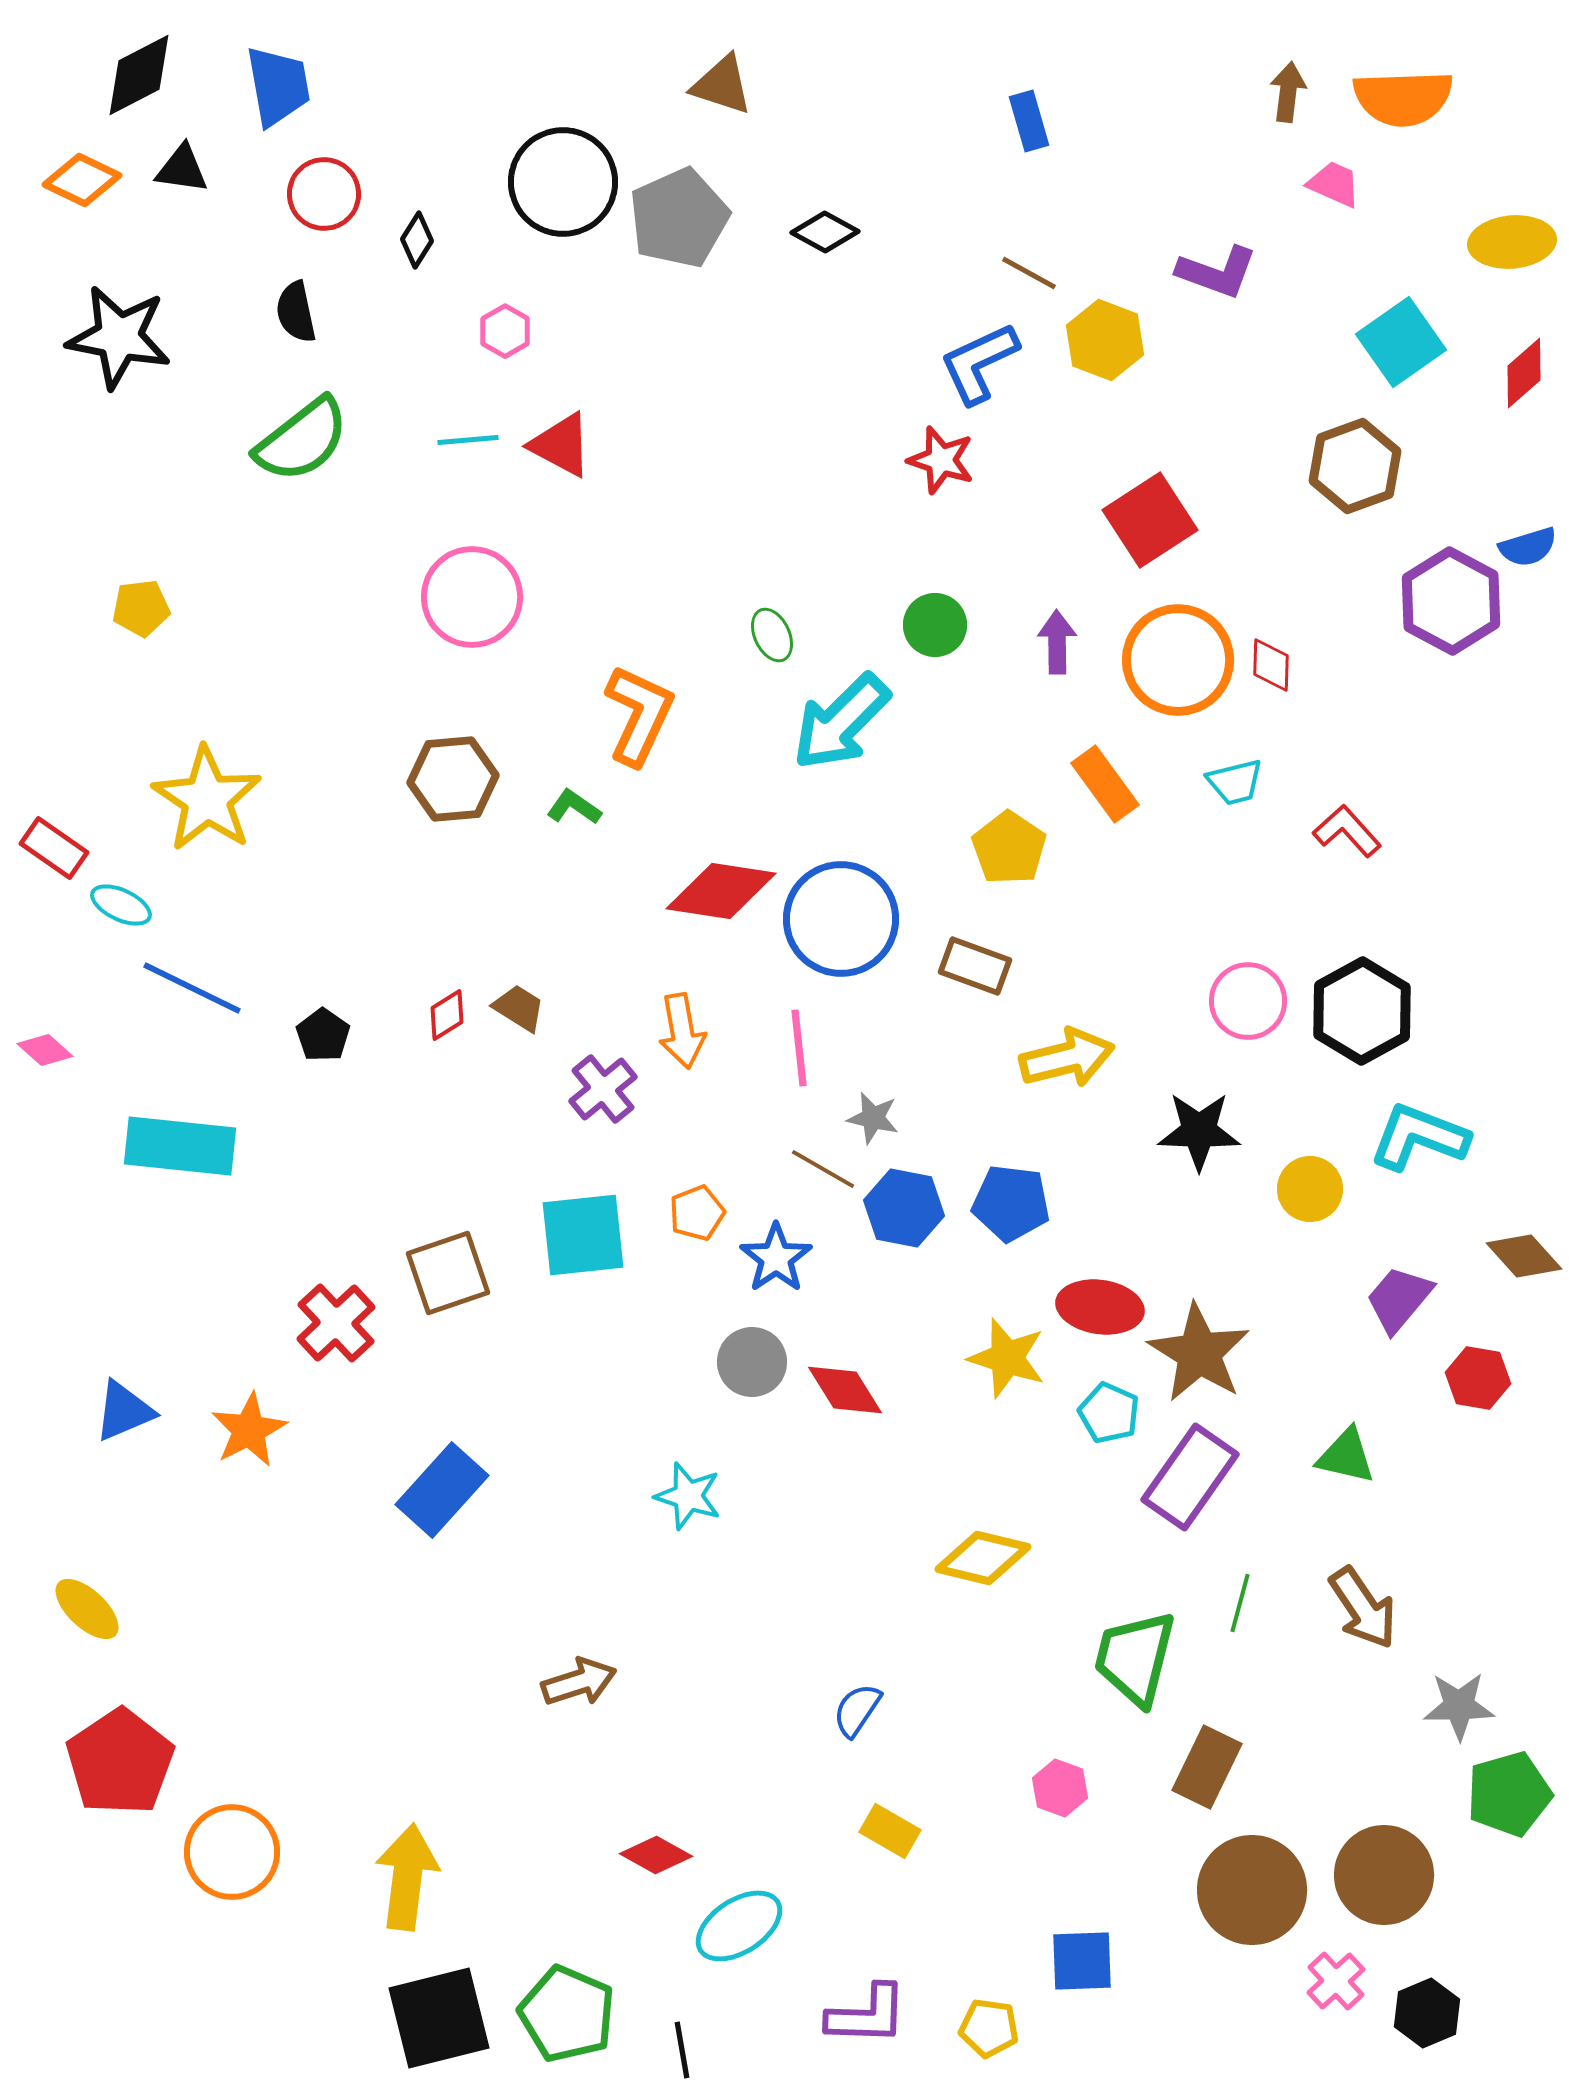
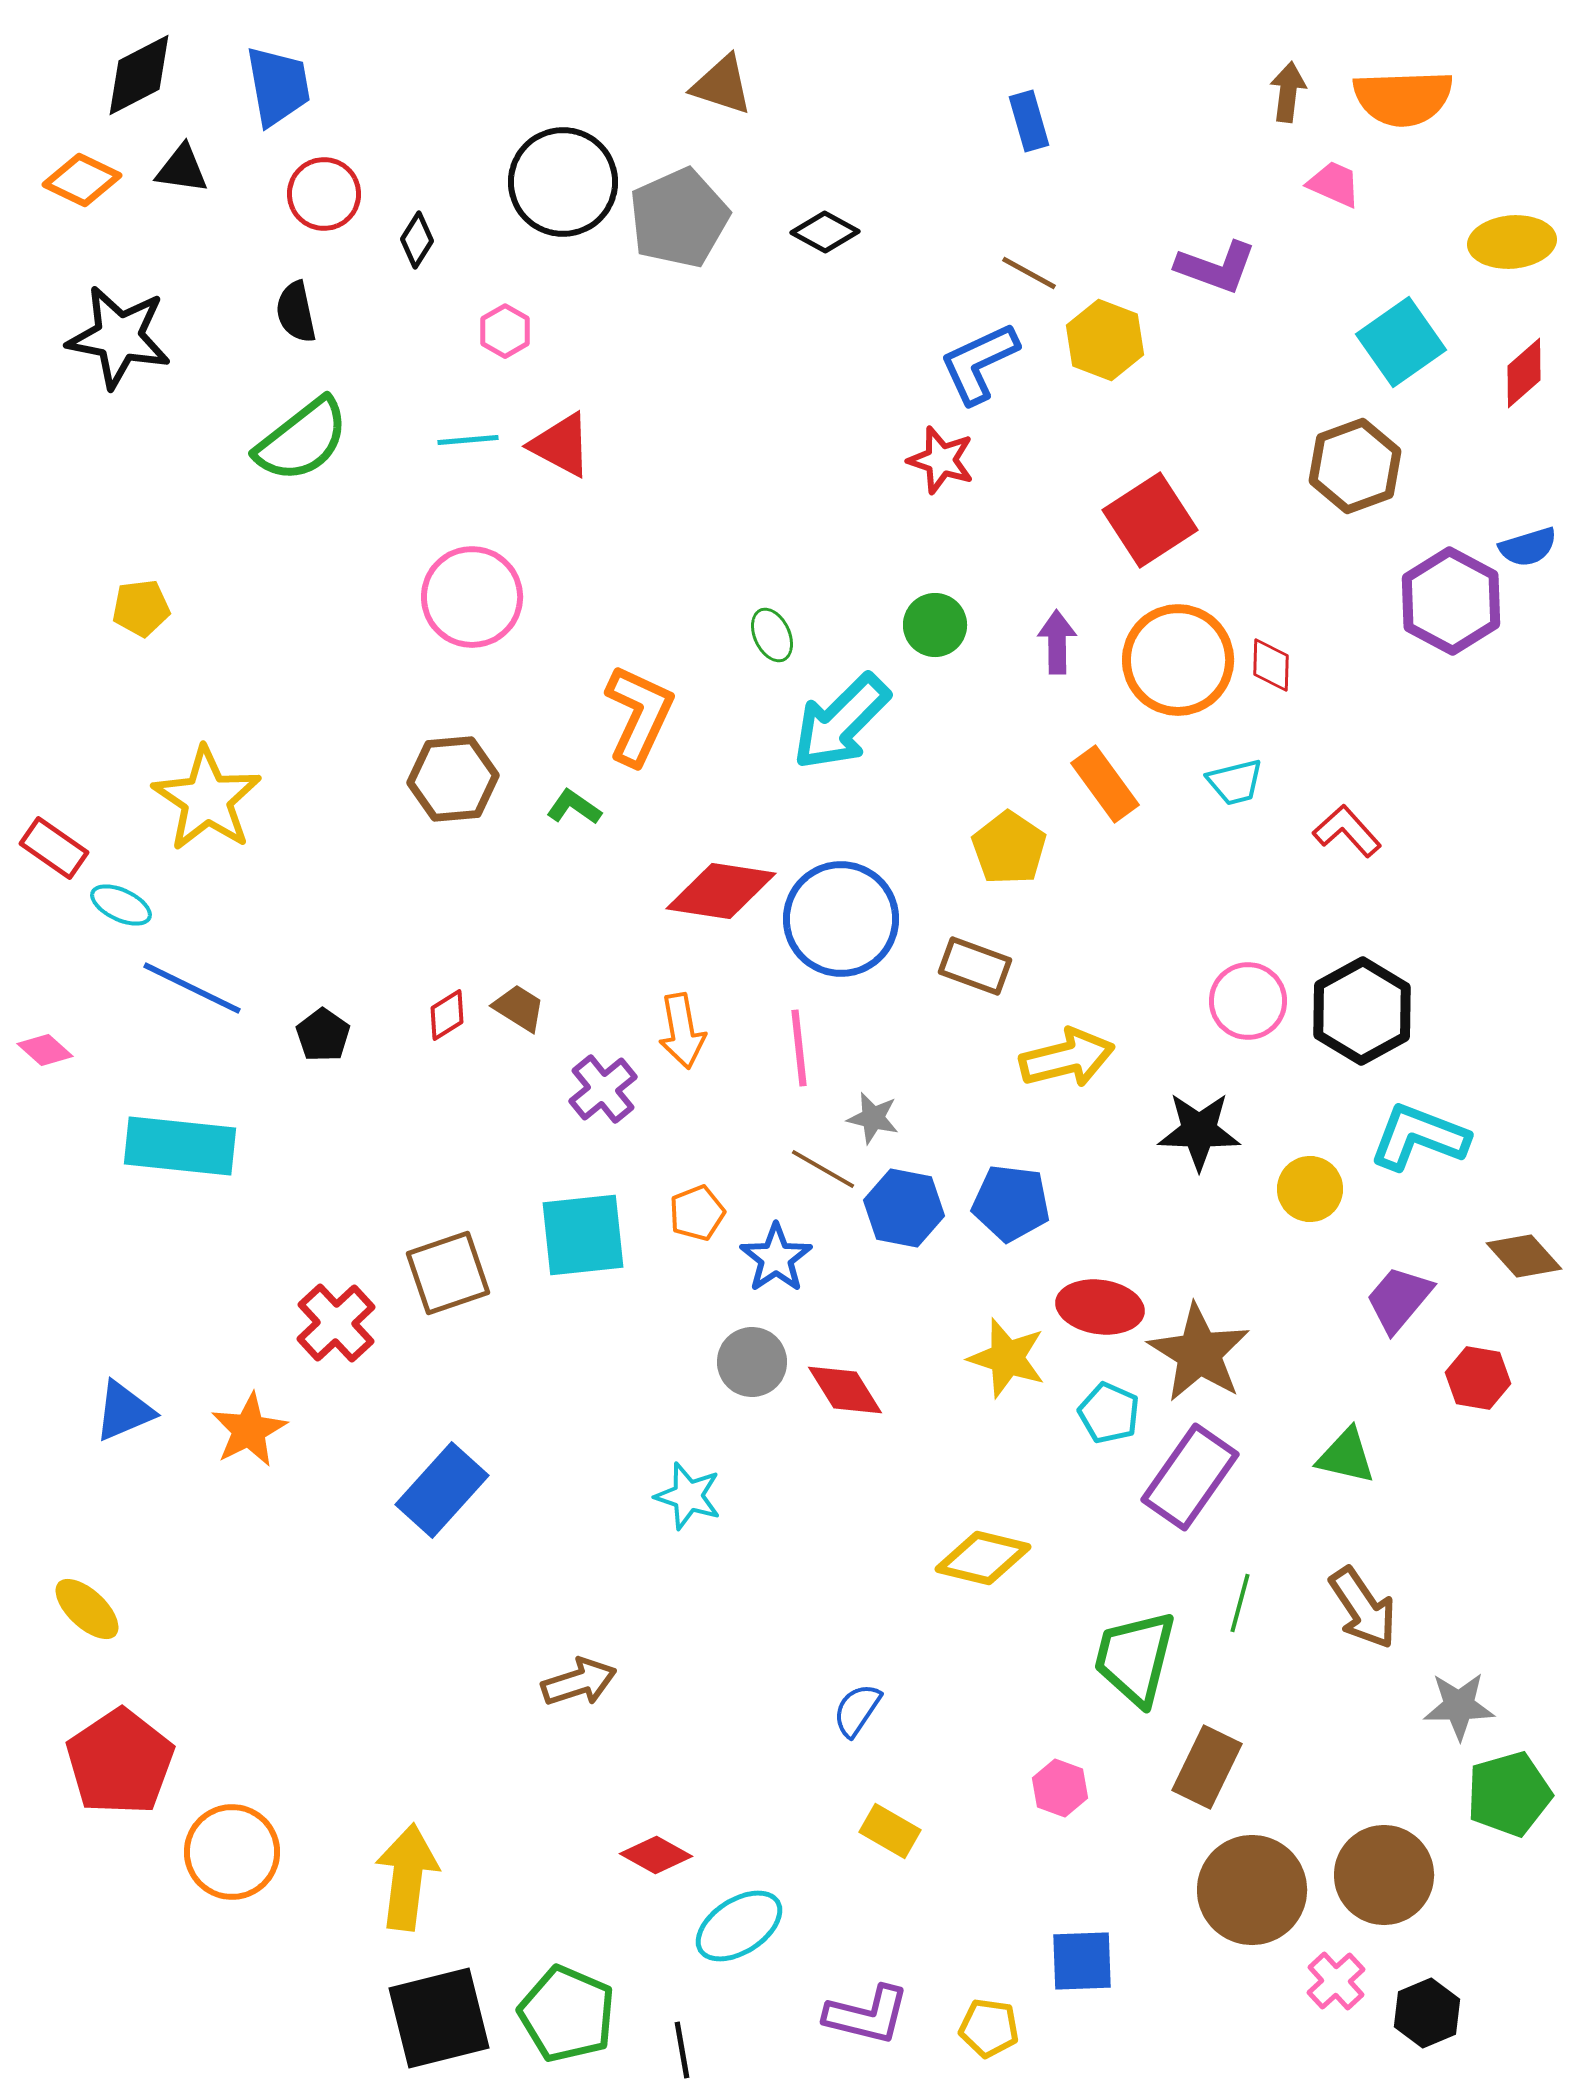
purple L-shape at (1217, 272): moved 1 px left, 5 px up
purple L-shape at (867, 2015): rotated 12 degrees clockwise
